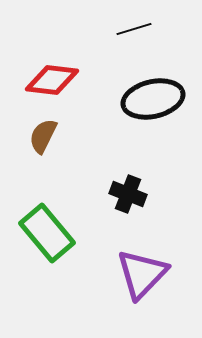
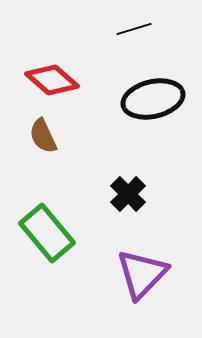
red diamond: rotated 34 degrees clockwise
brown semicircle: rotated 51 degrees counterclockwise
black cross: rotated 24 degrees clockwise
